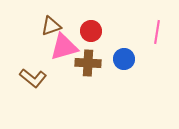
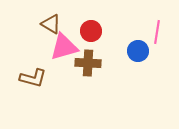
brown triangle: moved 2 px up; rotated 50 degrees clockwise
blue circle: moved 14 px right, 8 px up
brown L-shape: rotated 24 degrees counterclockwise
